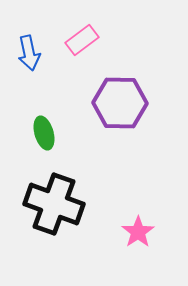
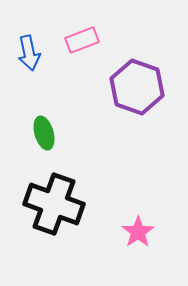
pink rectangle: rotated 16 degrees clockwise
purple hexagon: moved 17 px right, 16 px up; rotated 18 degrees clockwise
